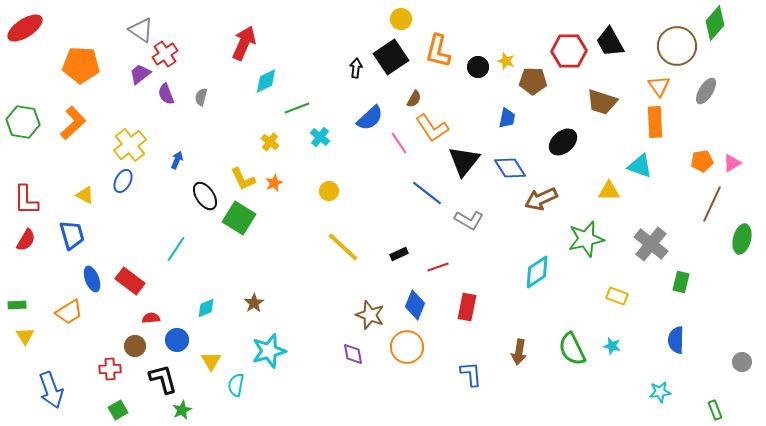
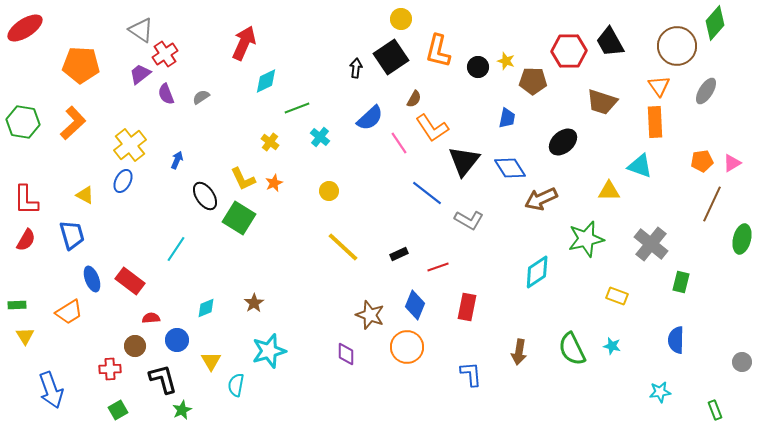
gray semicircle at (201, 97): rotated 42 degrees clockwise
purple diamond at (353, 354): moved 7 px left; rotated 10 degrees clockwise
